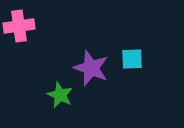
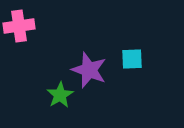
purple star: moved 2 px left, 2 px down
green star: rotated 16 degrees clockwise
